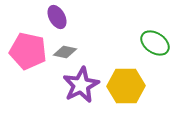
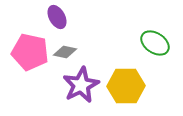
pink pentagon: moved 2 px right, 1 px down
